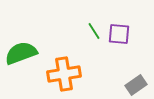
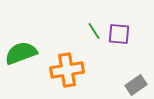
orange cross: moved 3 px right, 4 px up
